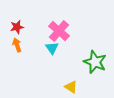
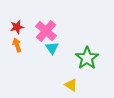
pink cross: moved 13 px left
green star: moved 8 px left, 4 px up; rotated 15 degrees clockwise
yellow triangle: moved 2 px up
